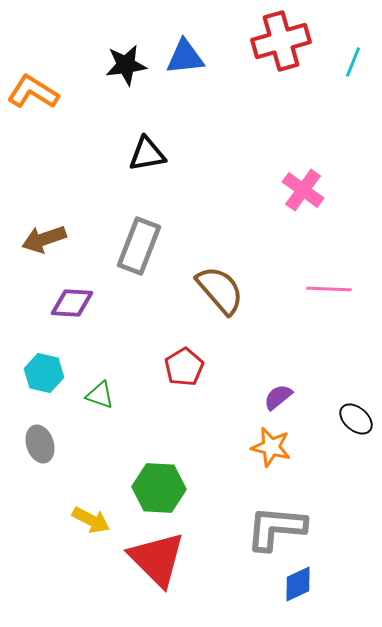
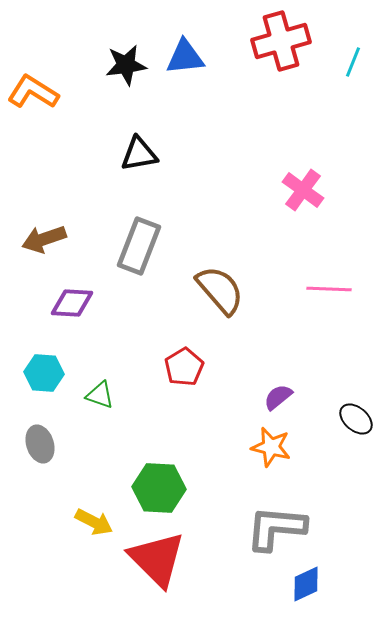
black triangle: moved 8 px left
cyan hexagon: rotated 9 degrees counterclockwise
yellow arrow: moved 3 px right, 2 px down
blue diamond: moved 8 px right
